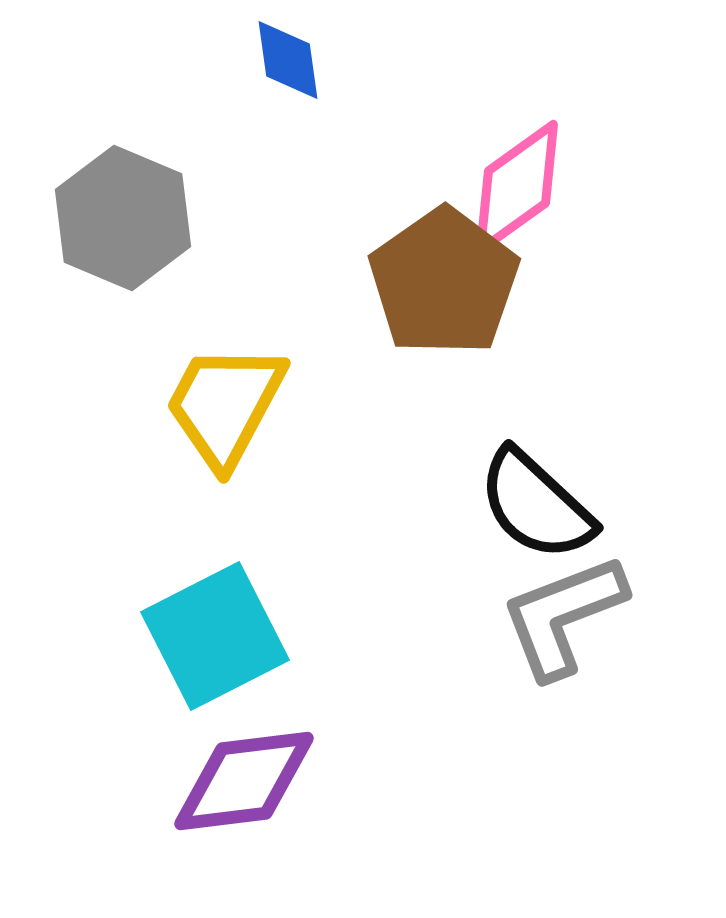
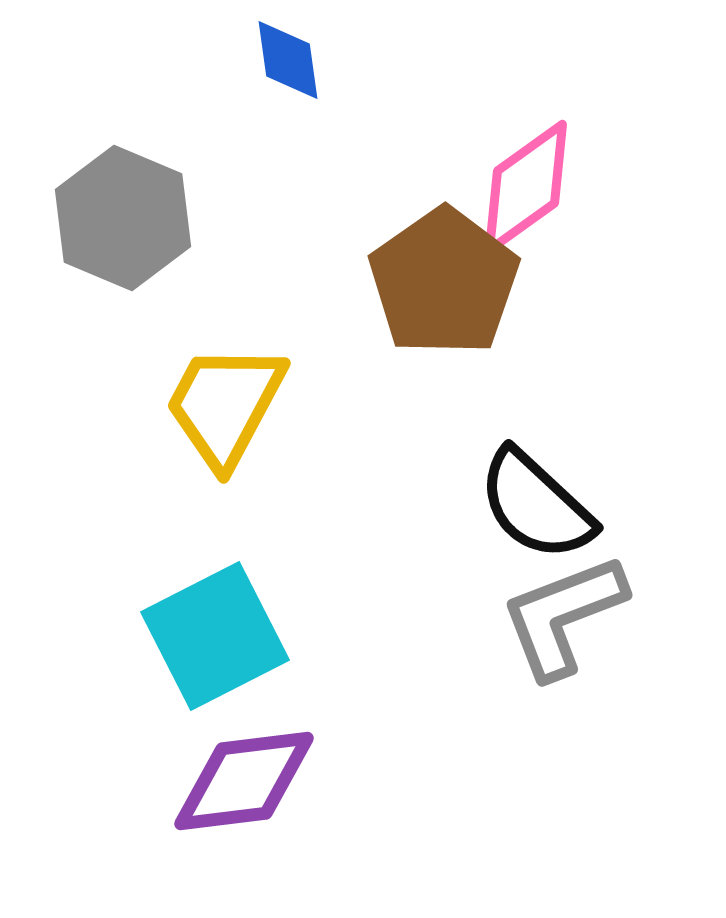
pink diamond: moved 9 px right
